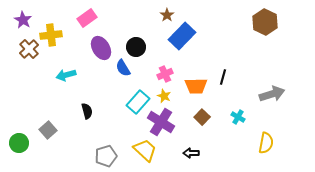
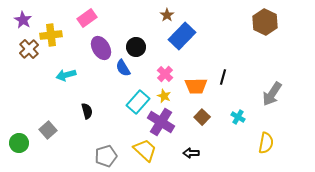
pink cross: rotated 21 degrees counterclockwise
gray arrow: rotated 140 degrees clockwise
